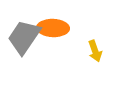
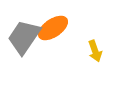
orange ellipse: rotated 36 degrees counterclockwise
